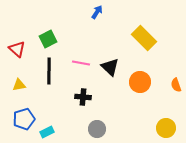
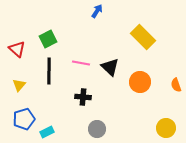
blue arrow: moved 1 px up
yellow rectangle: moved 1 px left, 1 px up
yellow triangle: rotated 40 degrees counterclockwise
